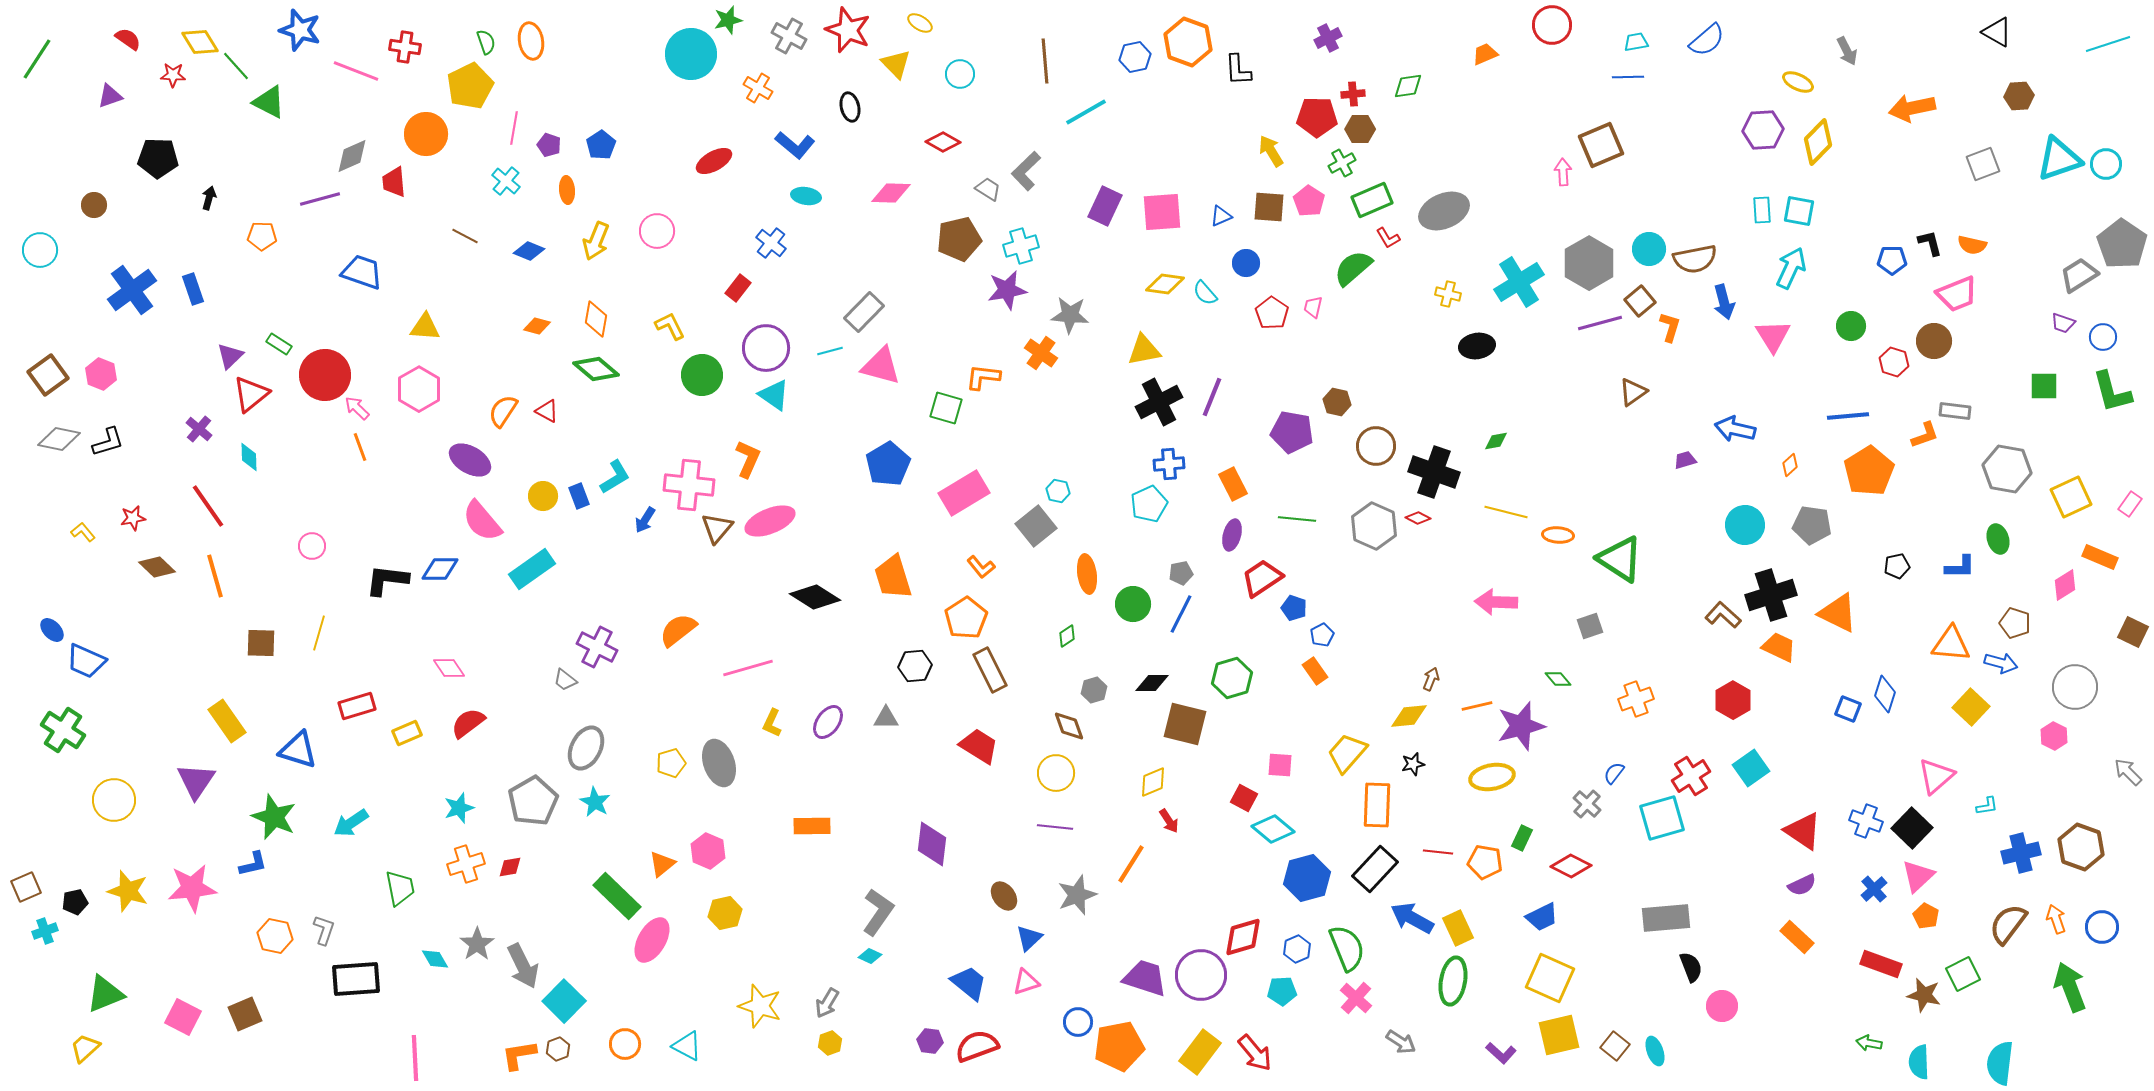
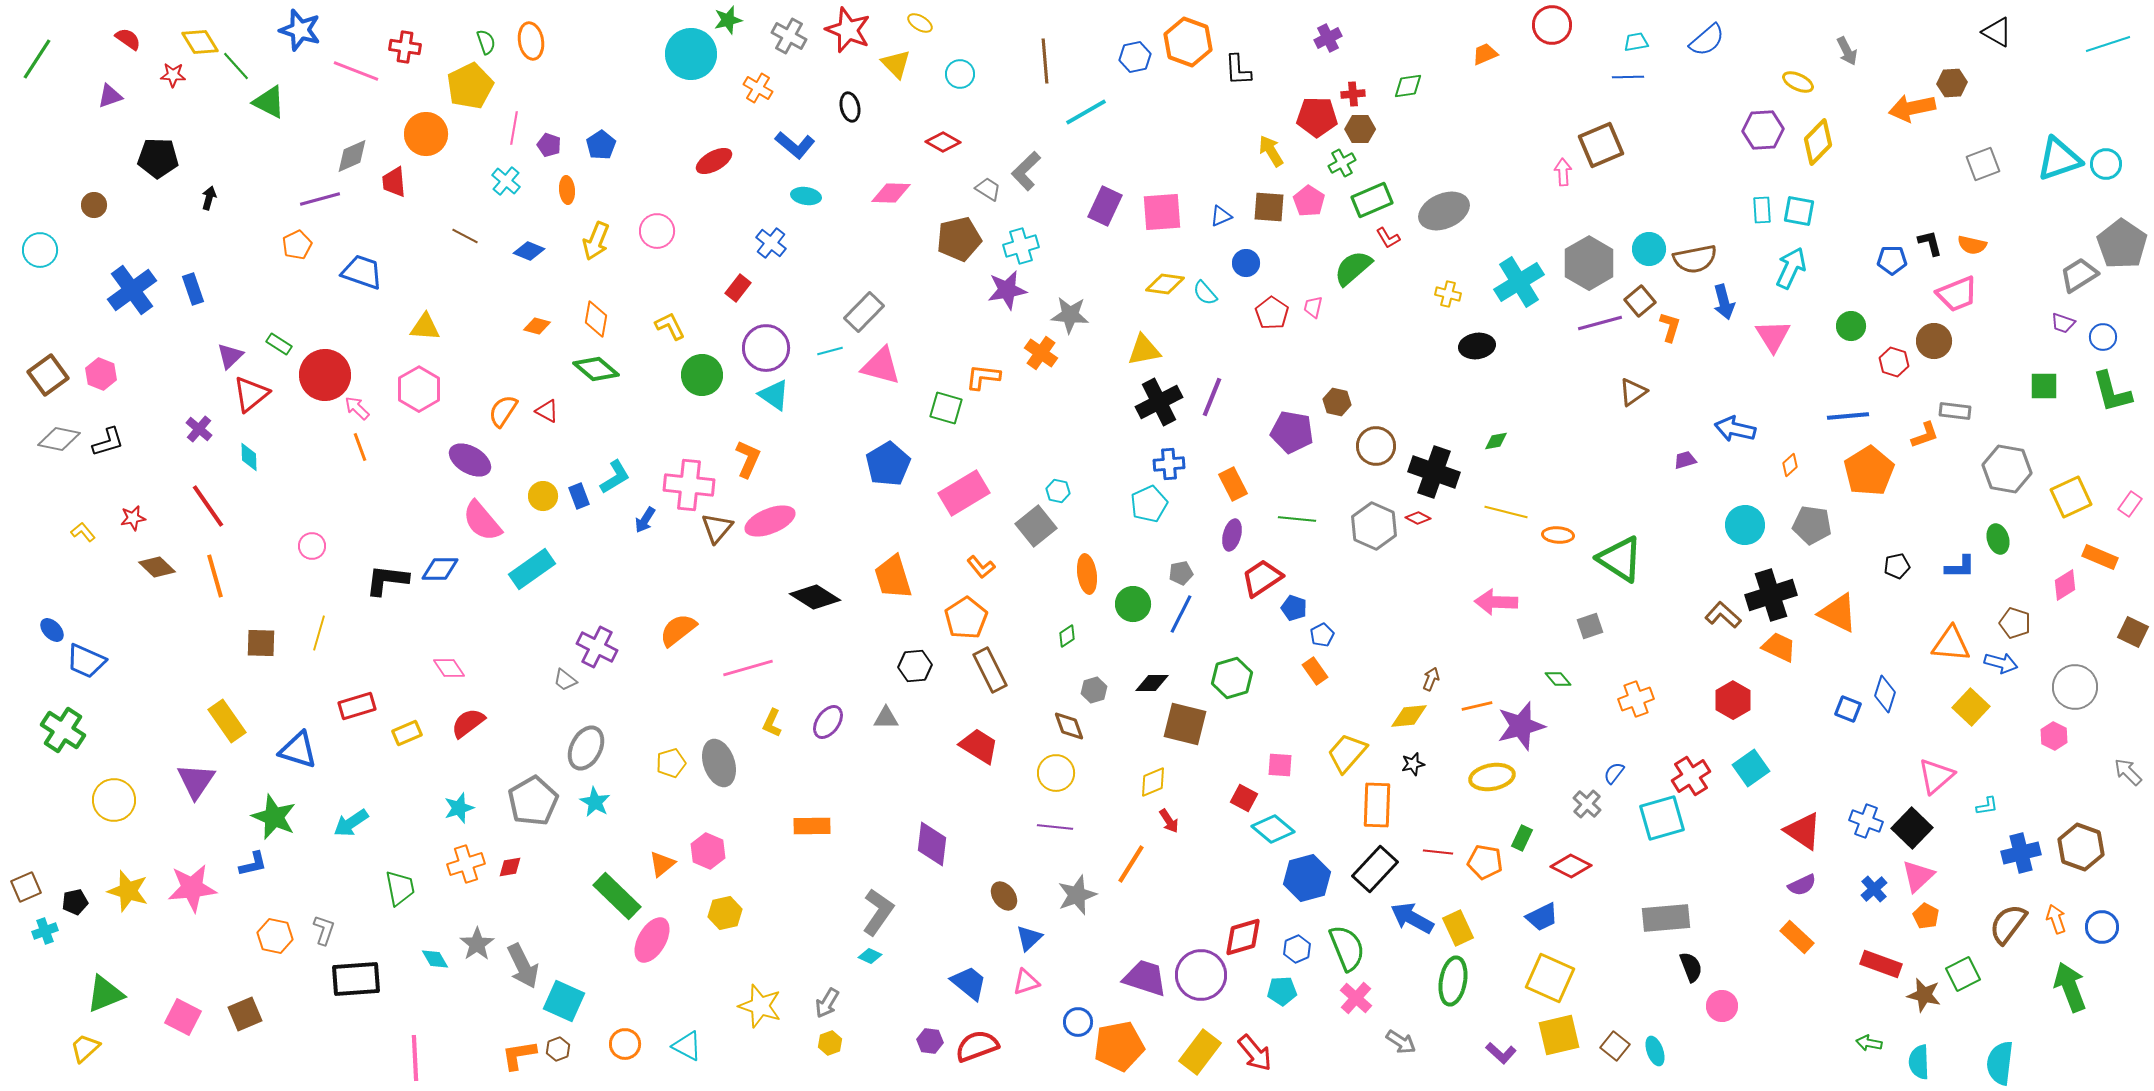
brown hexagon at (2019, 96): moved 67 px left, 13 px up
orange pentagon at (262, 236): moved 35 px right, 9 px down; rotated 28 degrees counterclockwise
cyan square at (564, 1001): rotated 21 degrees counterclockwise
